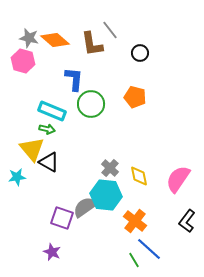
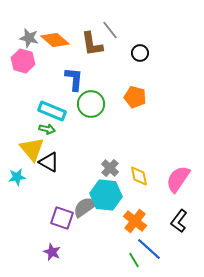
black L-shape: moved 8 px left
